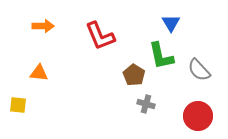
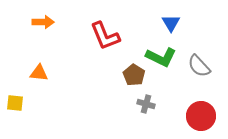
orange arrow: moved 4 px up
red L-shape: moved 5 px right
green L-shape: moved 1 px down; rotated 52 degrees counterclockwise
gray semicircle: moved 4 px up
yellow square: moved 3 px left, 2 px up
red circle: moved 3 px right
